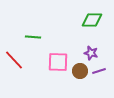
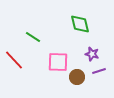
green diamond: moved 12 px left, 4 px down; rotated 75 degrees clockwise
green line: rotated 28 degrees clockwise
purple star: moved 1 px right, 1 px down
brown circle: moved 3 px left, 6 px down
